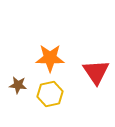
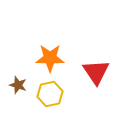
brown star: rotated 12 degrees clockwise
